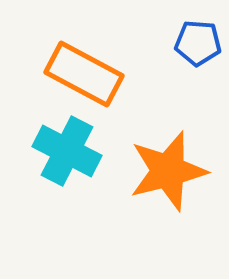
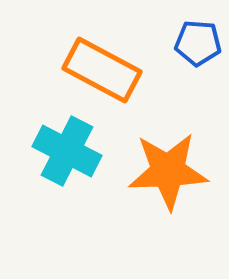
orange rectangle: moved 18 px right, 4 px up
orange star: rotated 12 degrees clockwise
